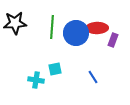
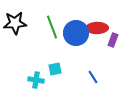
green line: rotated 25 degrees counterclockwise
